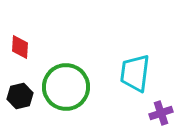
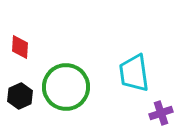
cyan trapezoid: moved 1 px left; rotated 15 degrees counterclockwise
black hexagon: rotated 10 degrees counterclockwise
